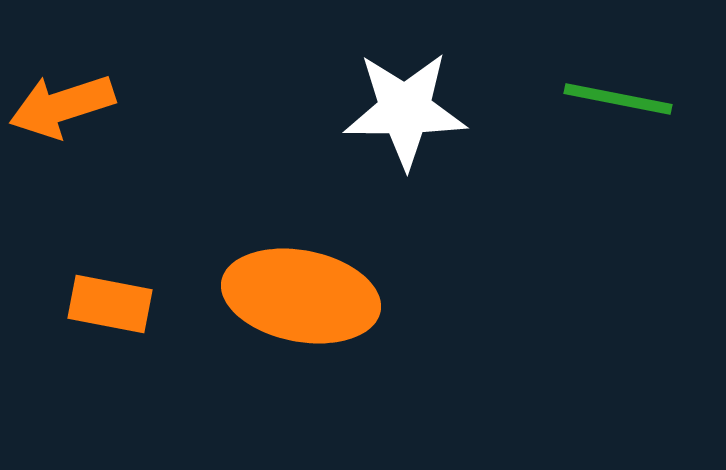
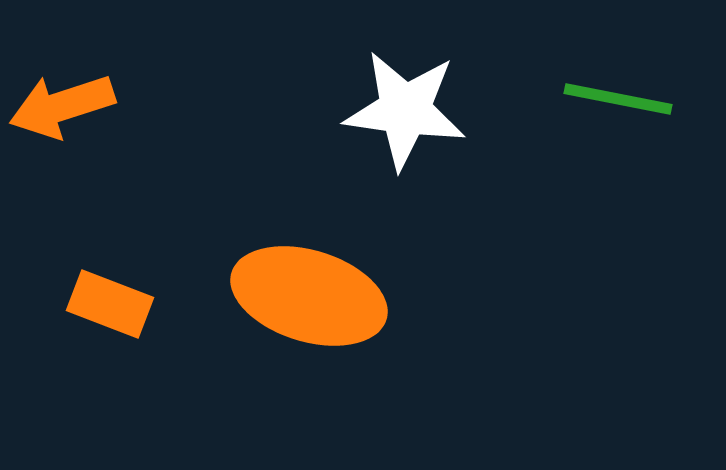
white star: rotated 8 degrees clockwise
orange ellipse: moved 8 px right; rotated 6 degrees clockwise
orange rectangle: rotated 10 degrees clockwise
